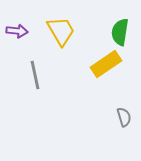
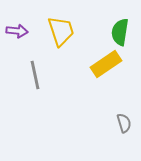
yellow trapezoid: rotated 12 degrees clockwise
gray semicircle: moved 6 px down
